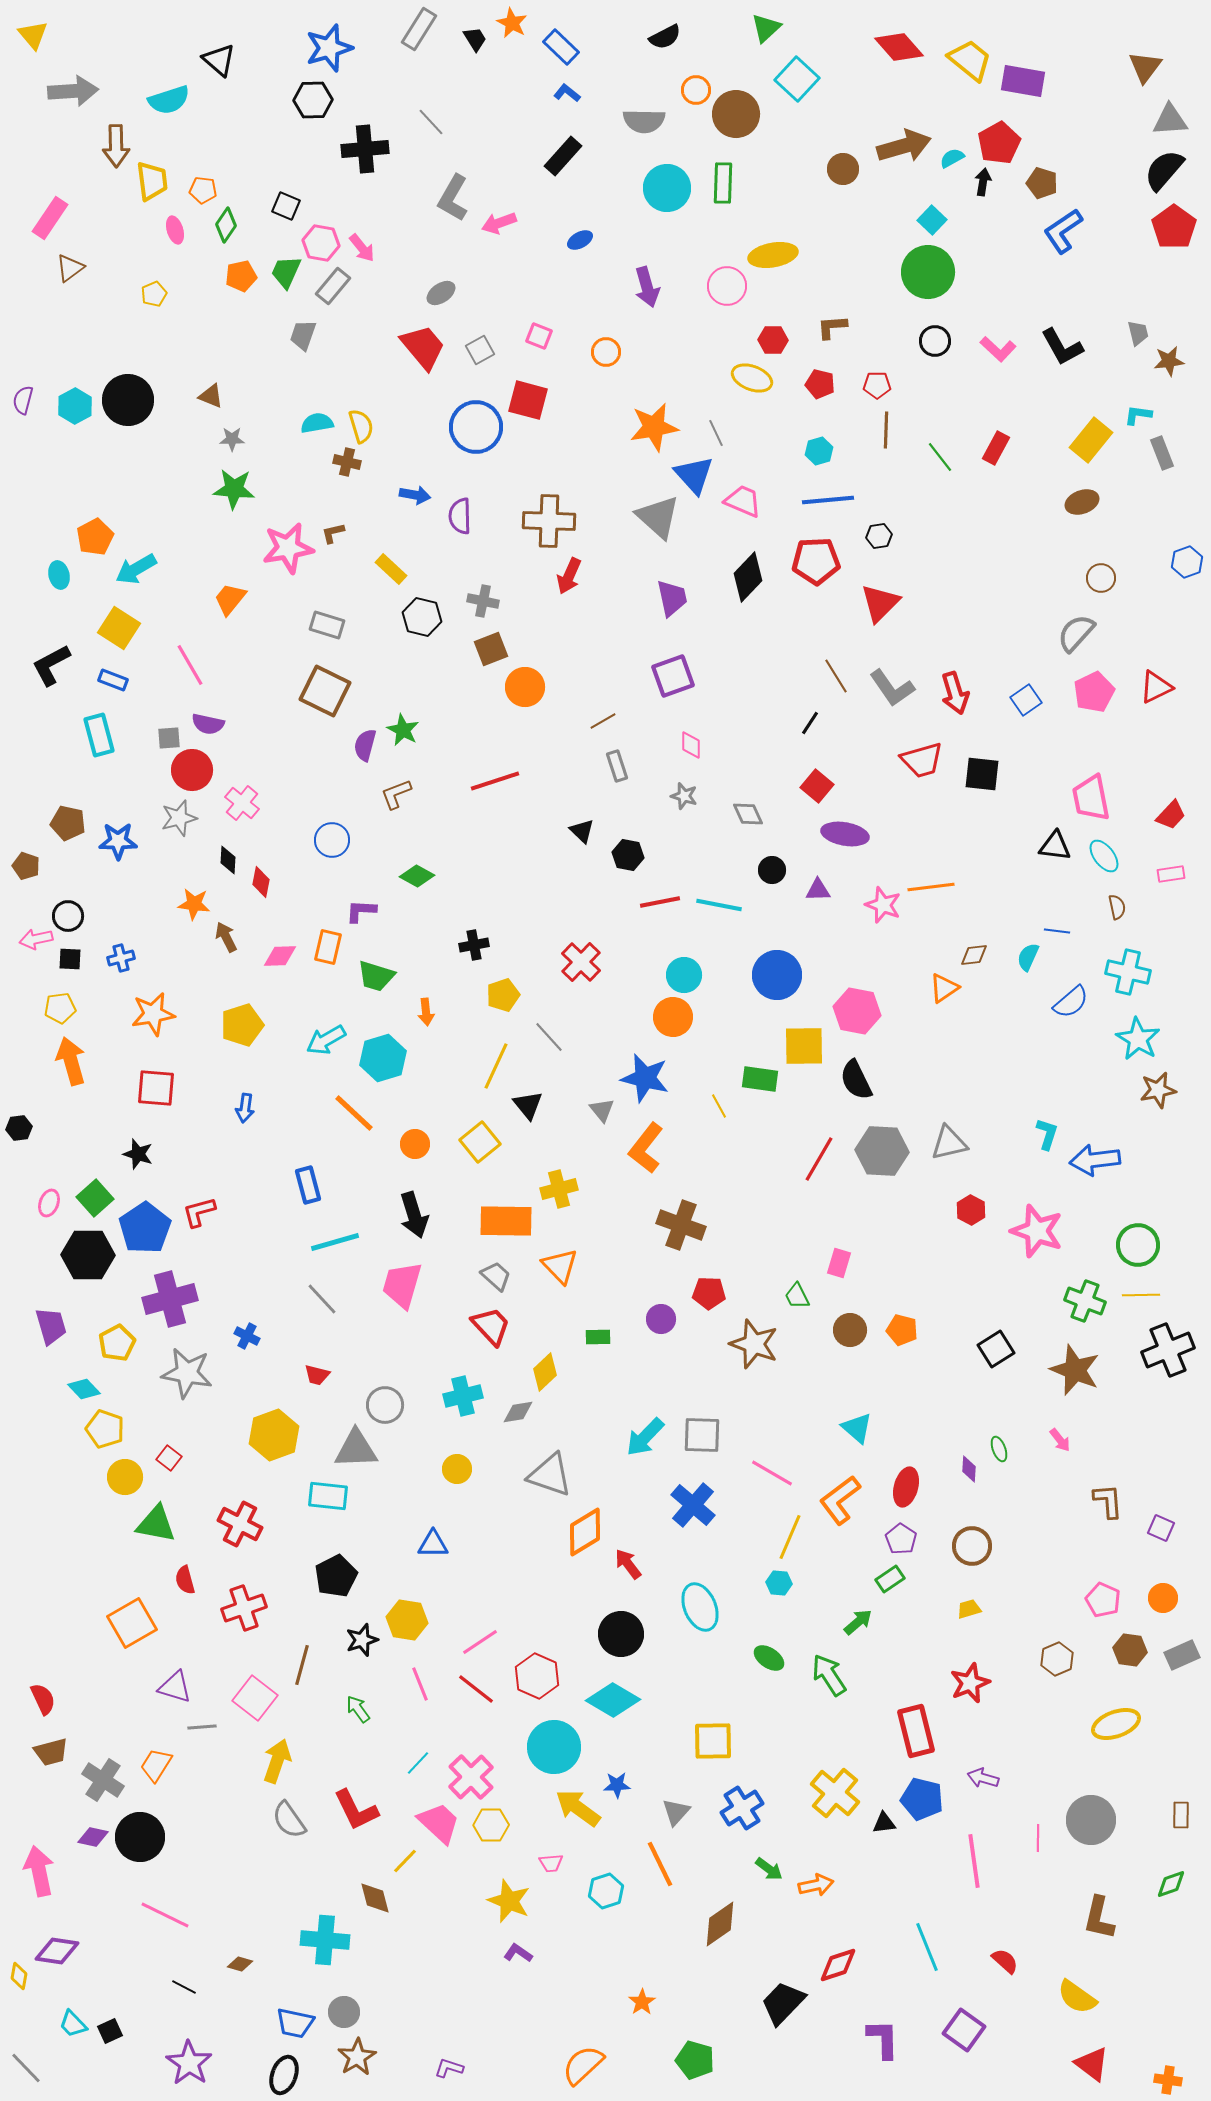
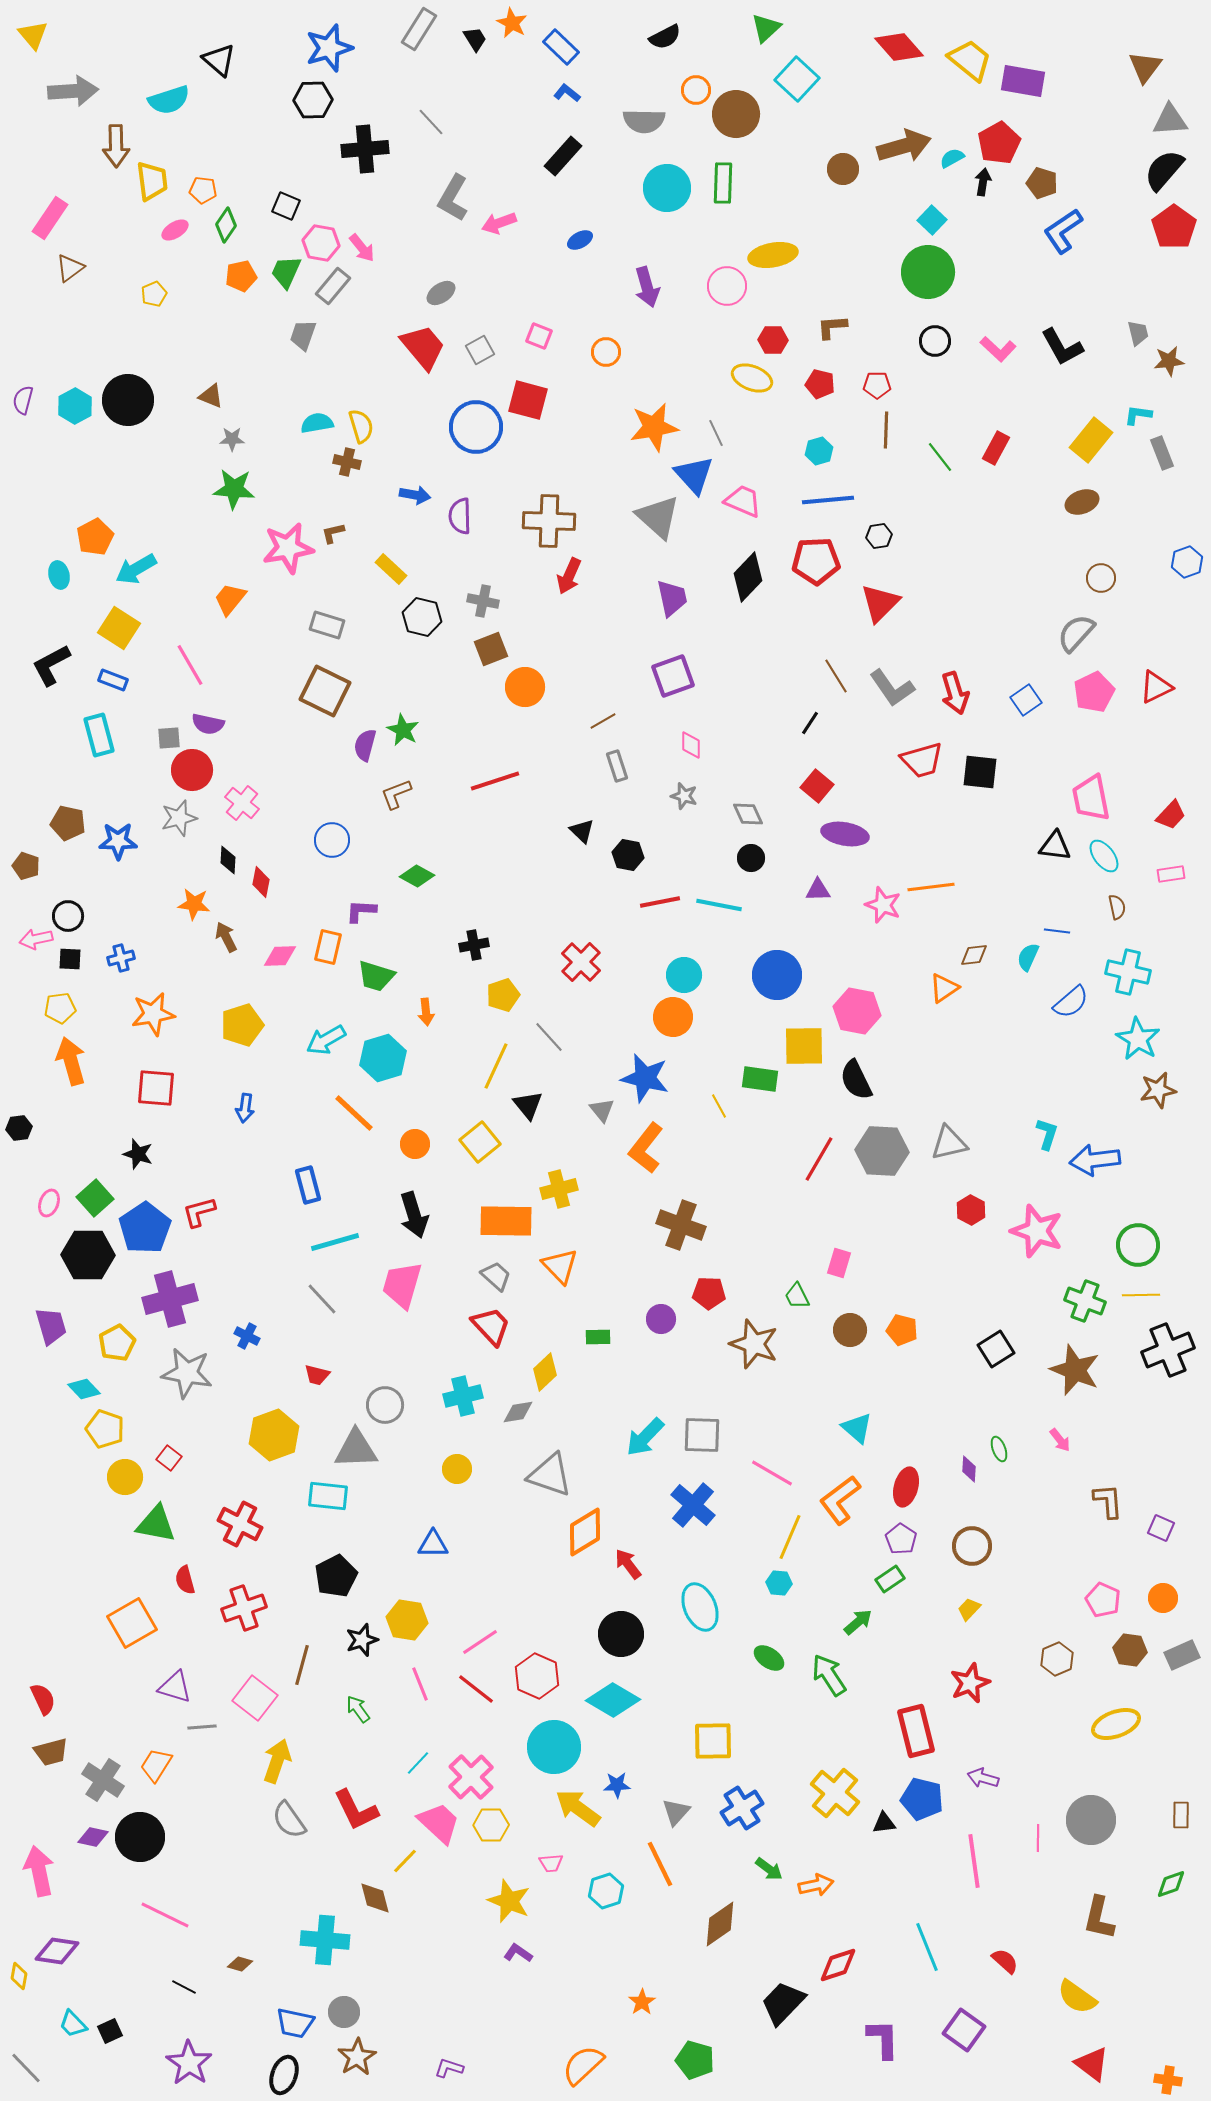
pink ellipse at (175, 230): rotated 76 degrees clockwise
black square at (982, 774): moved 2 px left, 2 px up
black circle at (772, 870): moved 21 px left, 12 px up
yellow trapezoid at (969, 1609): rotated 30 degrees counterclockwise
